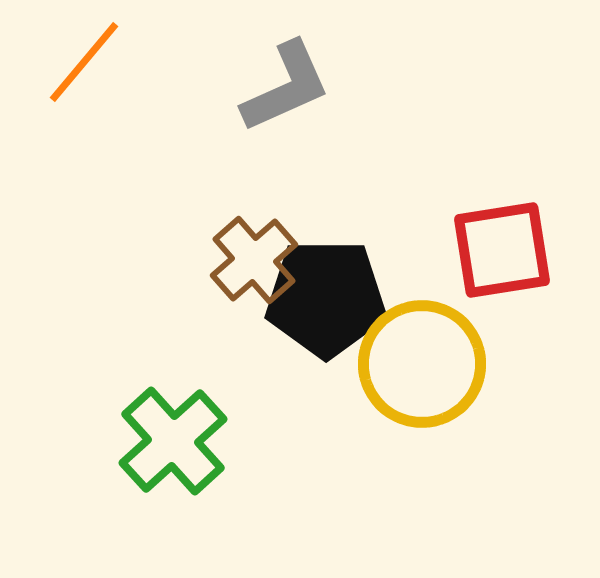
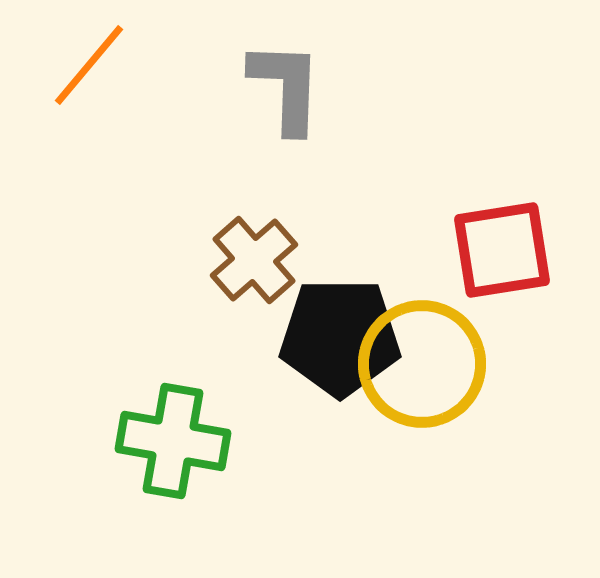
orange line: moved 5 px right, 3 px down
gray L-shape: rotated 64 degrees counterclockwise
black pentagon: moved 14 px right, 39 px down
green cross: rotated 38 degrees counterclockwise
